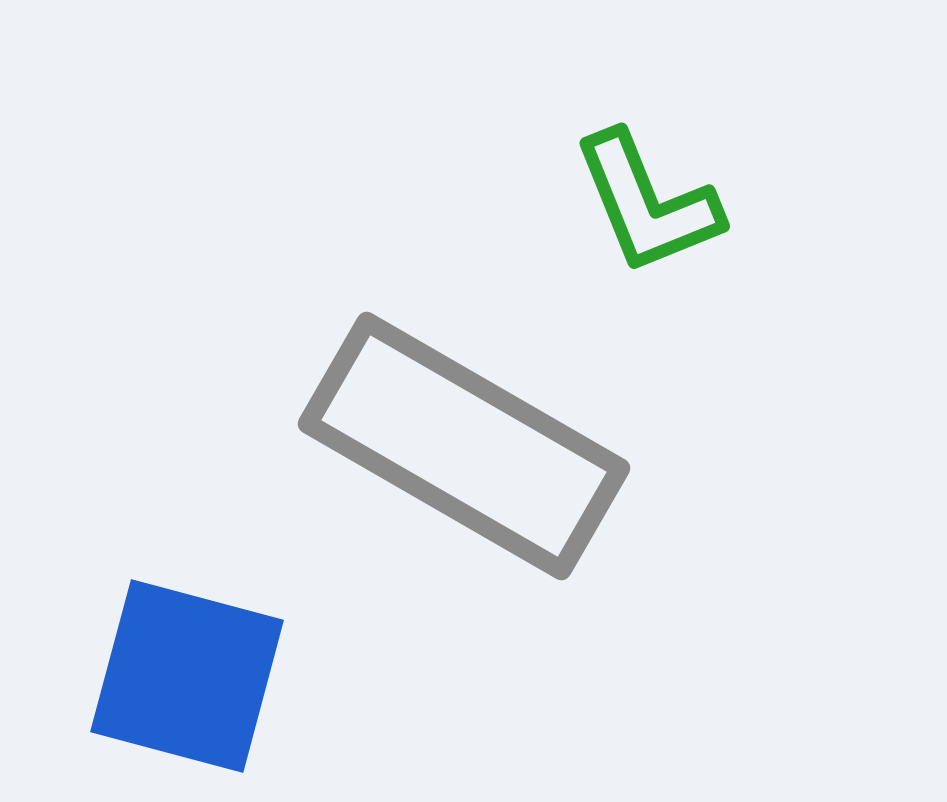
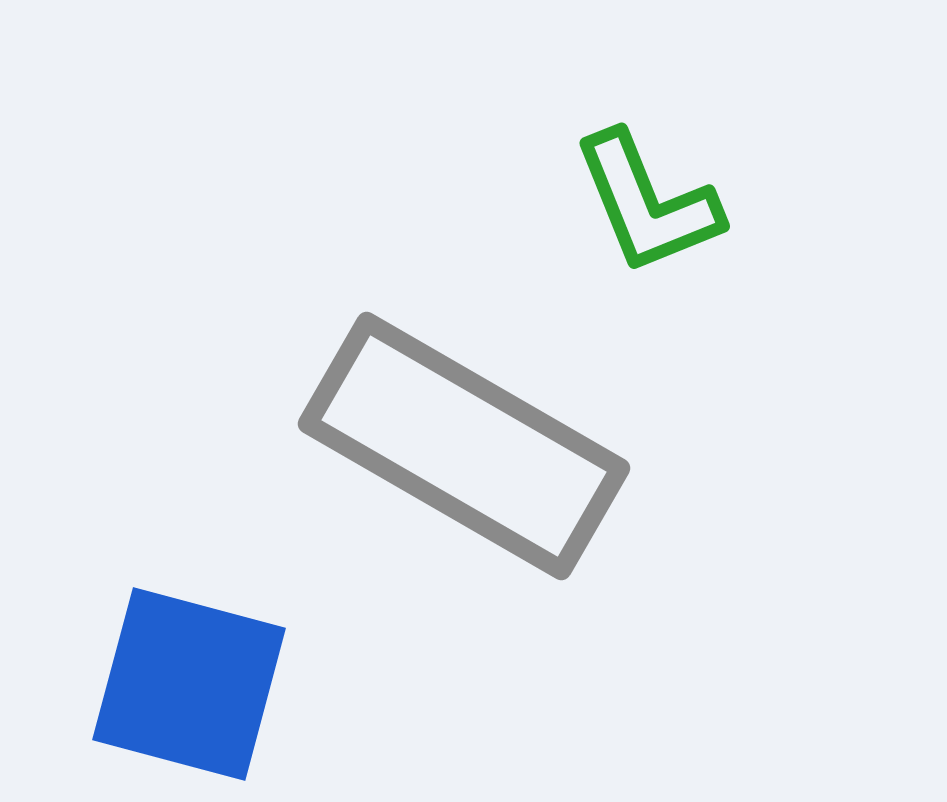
blue square: moved 2 px right, 8 px down
